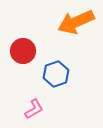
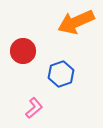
blue hexagon: moved 5 px right
pink L-shape: moved 1 px up; rotated 10 degrees counterclockwise
